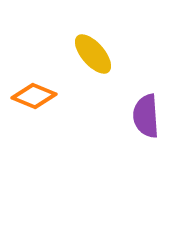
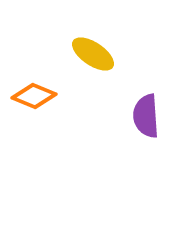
yellow ellipse: rotated 15 degrees counterclockwise
